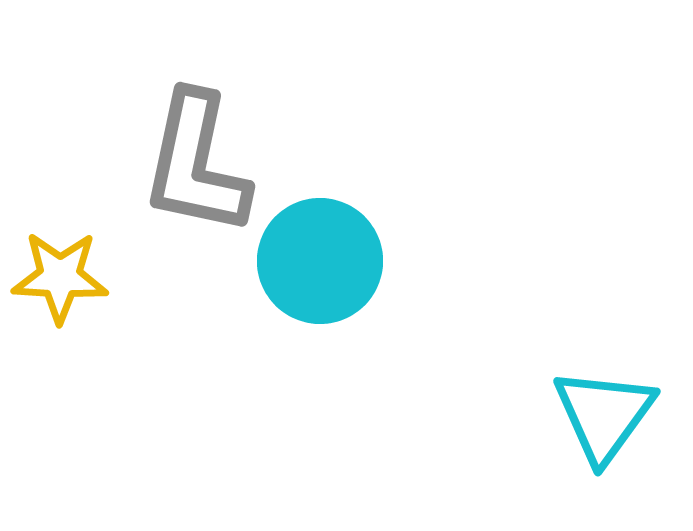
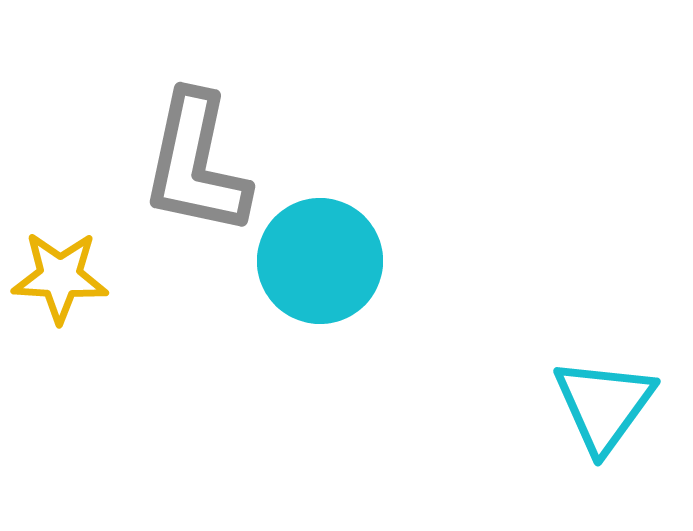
cyan triangle: moved 10 px up
